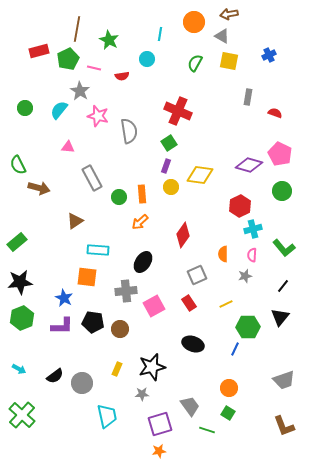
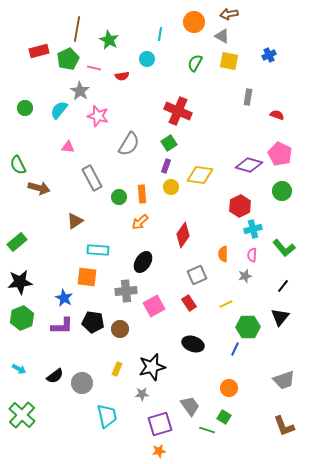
red semicircle at (275, 113): moved 2 px right, 2 px down
gray semicircle at (129, 131): moved 13 px down; rotated 40 degrees clockwise
green square at (228, 413): moved 4 px left, 4 px down
